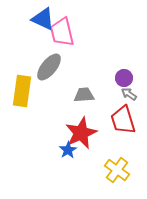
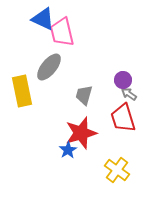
purple circle: moved 1 px left, 2 px down
yellow rectangle: rotated 20 degrees counterclockwise
gray trapezoid: rotated 70 degrees counterclockwise
red trapezoid: moved 2 px up
red star: rotated 8 degrees clockwise
